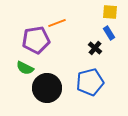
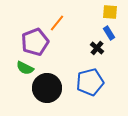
orange line: rotated 30 degrees counterclockwise
purple pentagon: moved 1 px left, 2 px down; rotated 12 degrees counterclockwise
black cross: moved 2 px right
